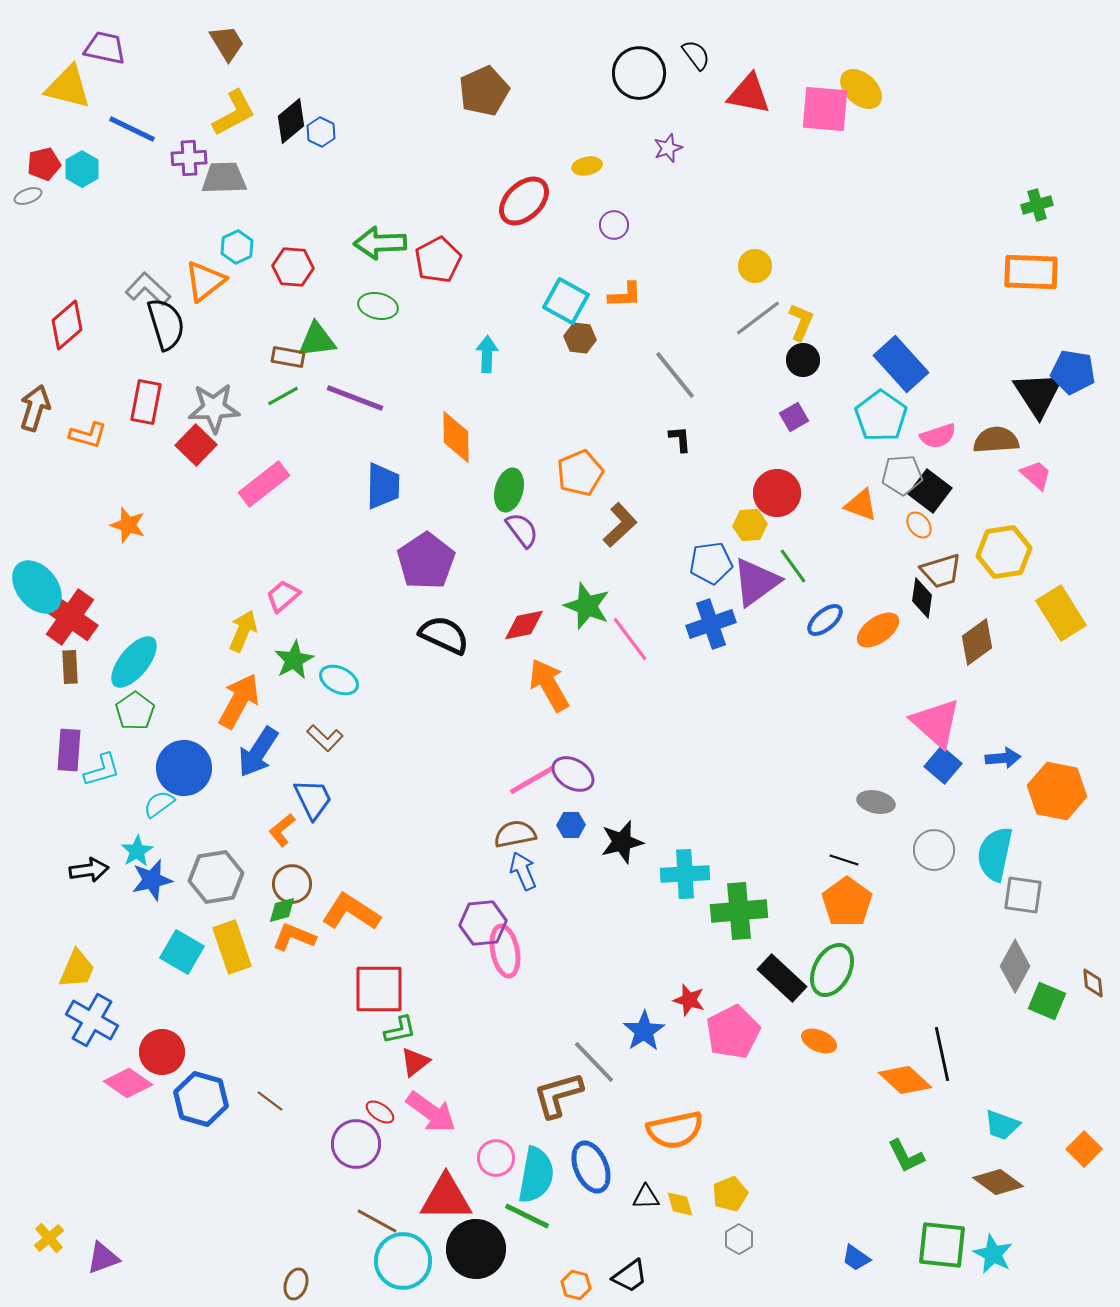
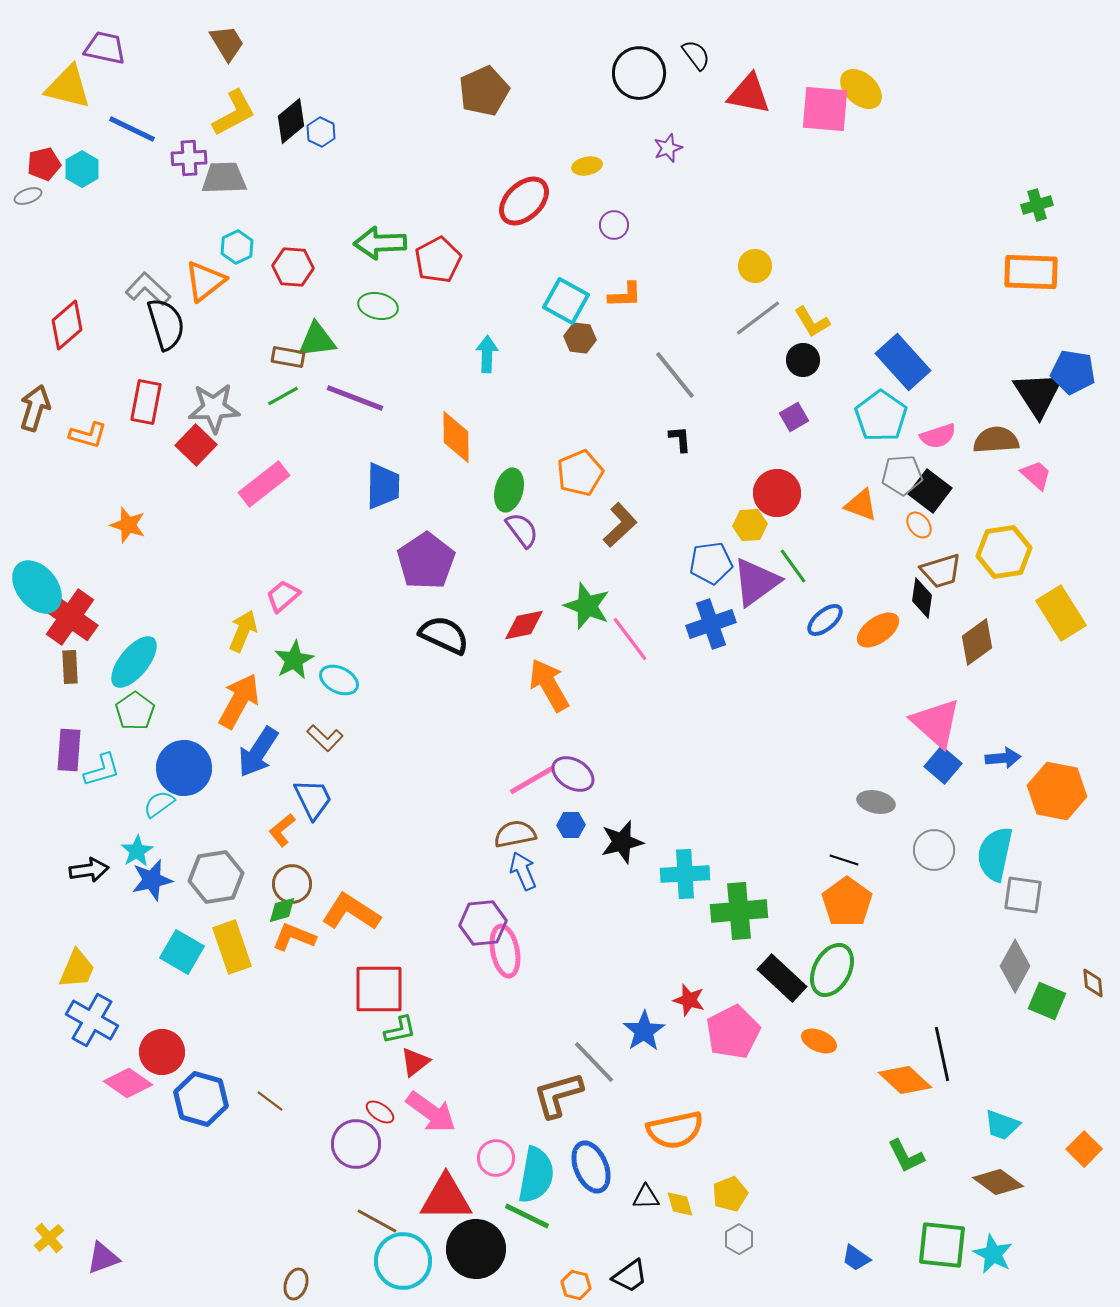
yellow L-shape at (801, 322): moved 11 px right; rotated 126 degrees clockwise
blue rectangle at (901, 364): moved 2 px right, 2 px up
